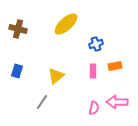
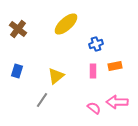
brown cross: rotated 24 degrees clockwise
gray line: moved 2 px up
pink semicircle: rotated 64 degrees counterclockwise
